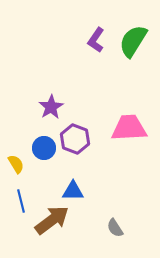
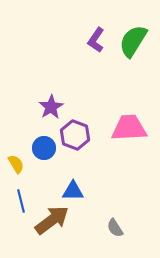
purple hexagon: moved 4 px up
